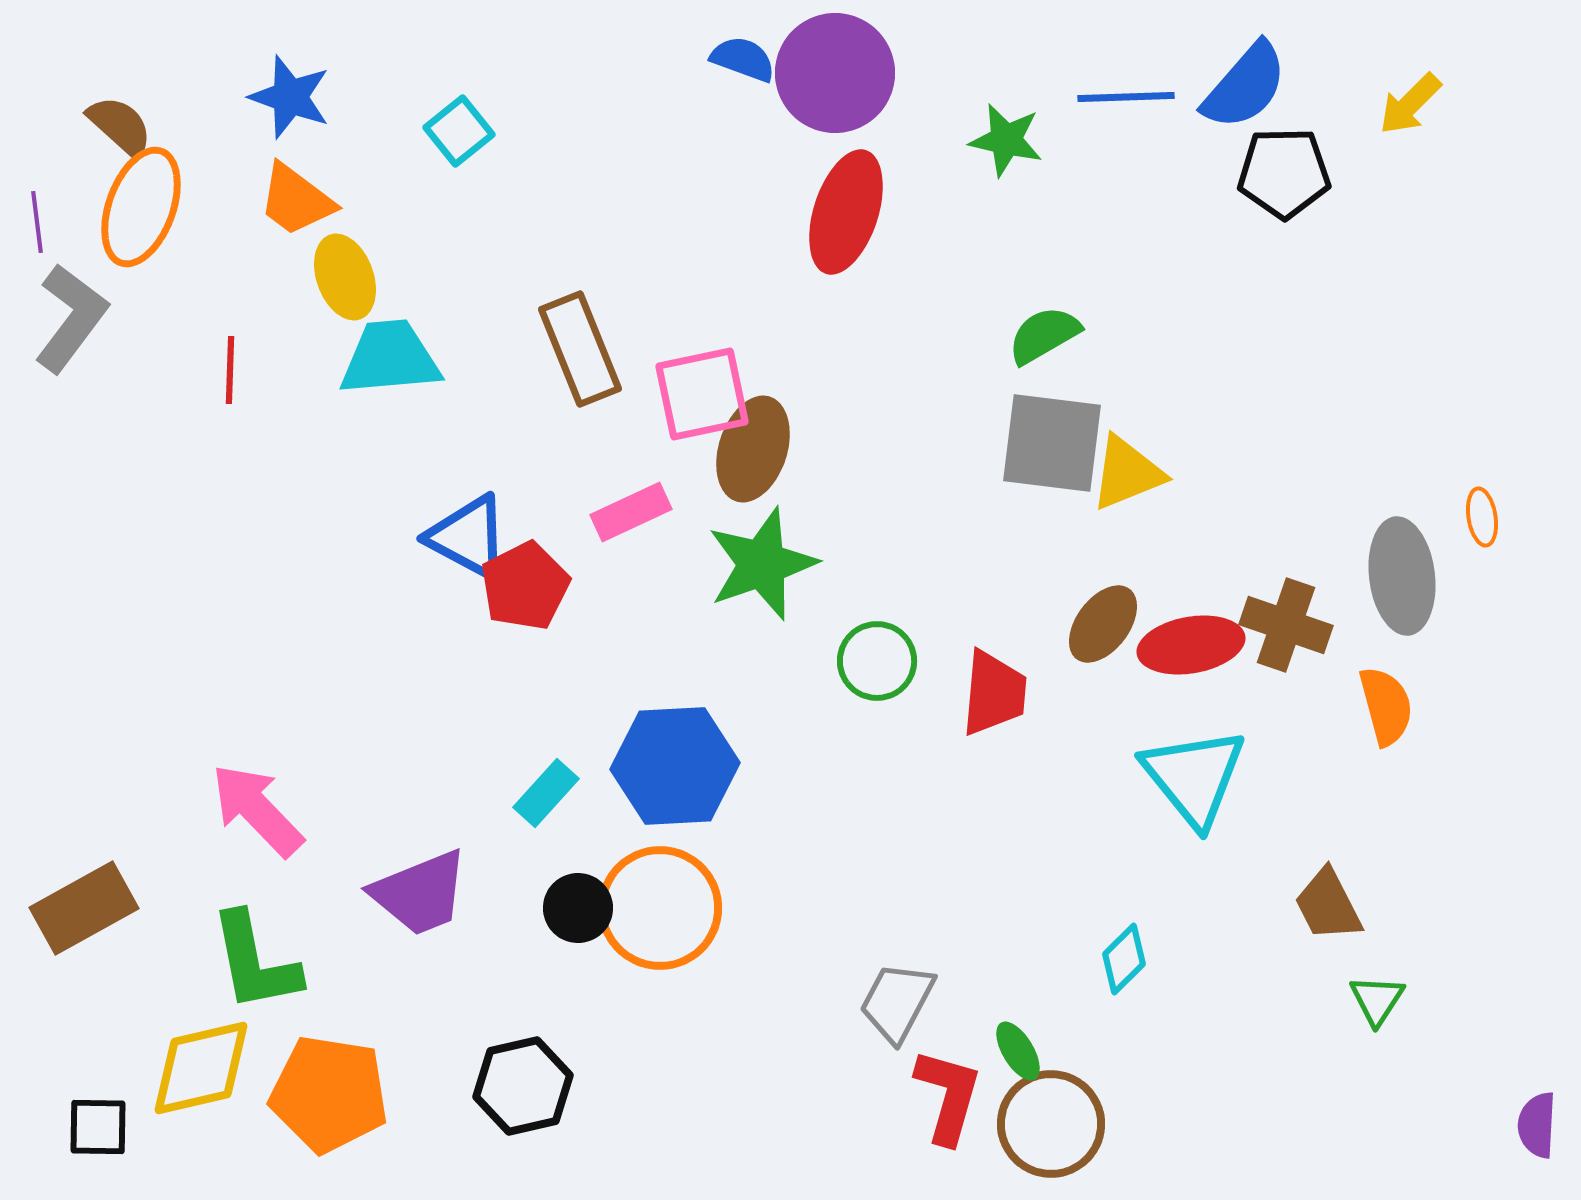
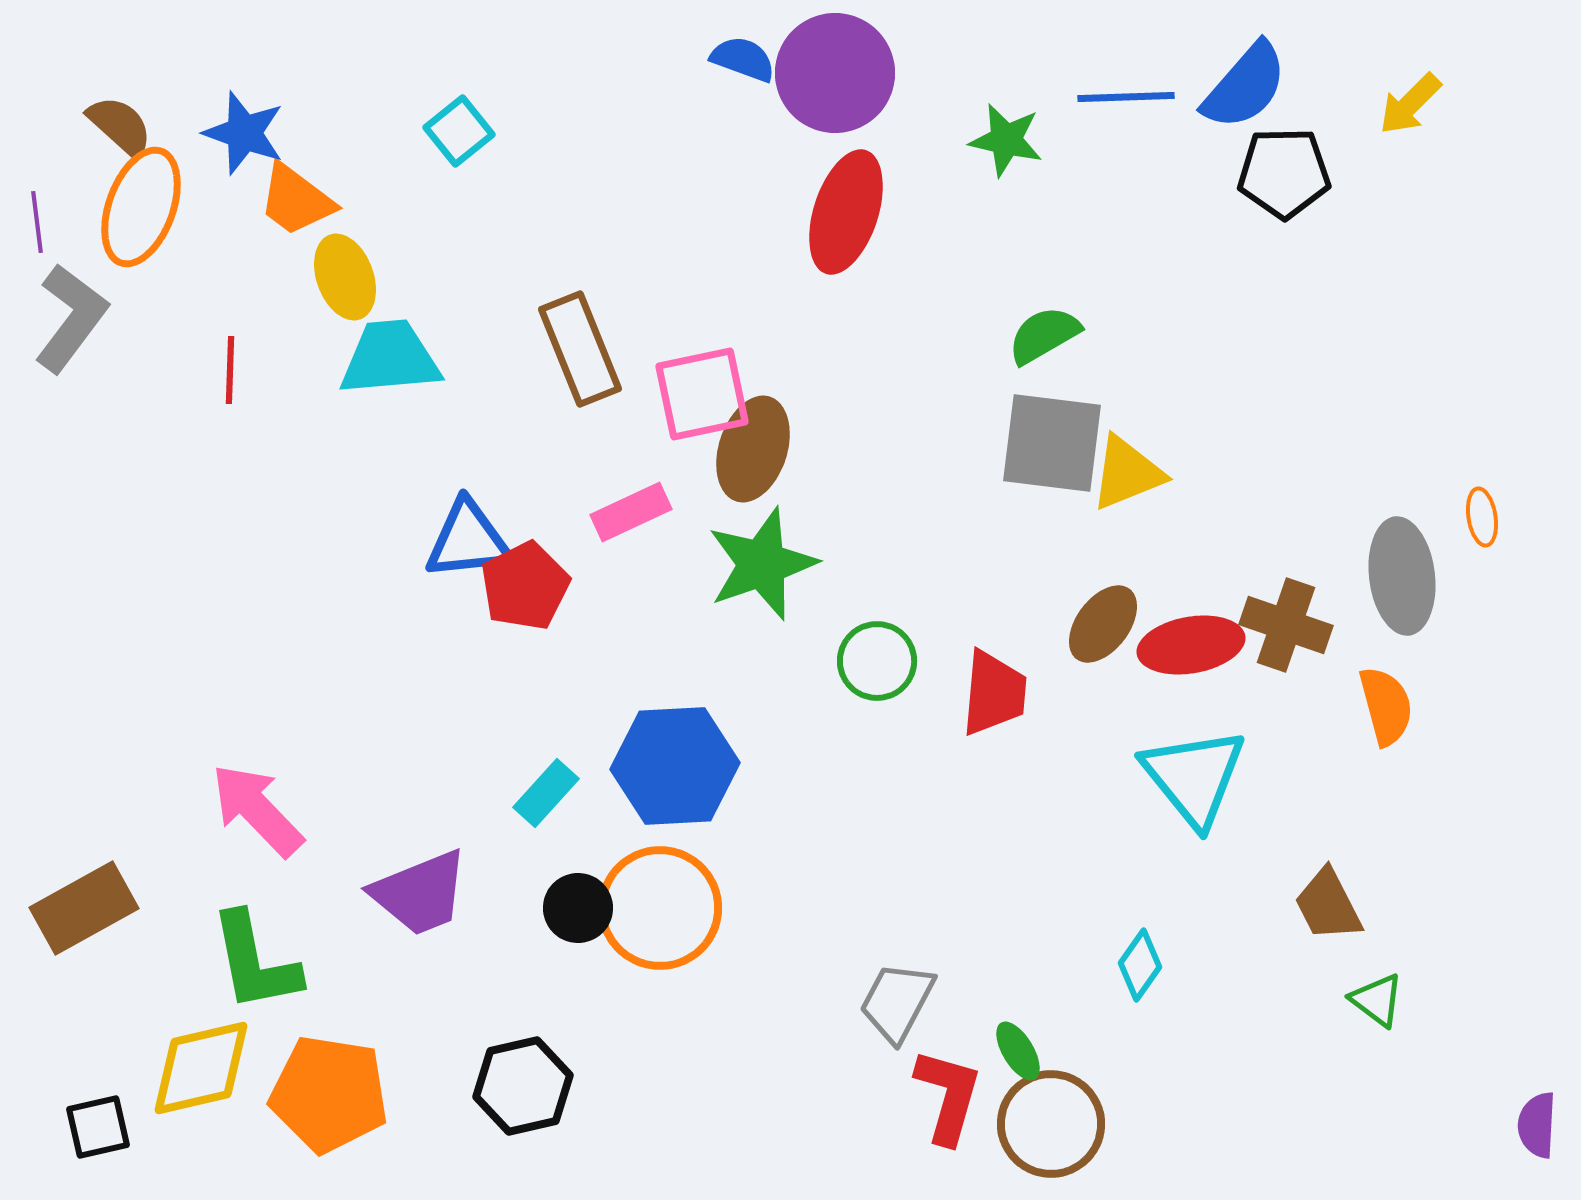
blue star at (290, 97): moved 46 px left, 36 px down
blue triangle at (468, 537): moved 3 px down; rotated 34 degrees counterclockwise
cyan diamond at (1124, 959): moved 16 px right, 6 px down; rotated 10 degrees counterclockwise
green triangle at (1377, 1000): rotated 26 degrees counterclockwise
black square at (98, 1127): rotated 14 degrees counterclockwise
